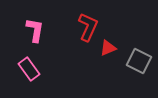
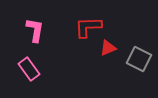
red L-shape: rotated 116 degrees counterclockwise
gray square: moved 2 px up
